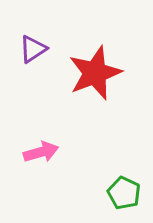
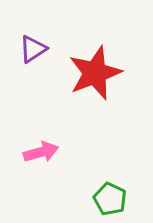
green pentagon: moved 14 px left, 6 px down
